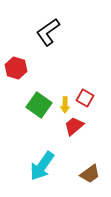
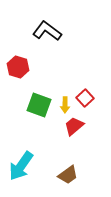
black L-shape: moved 1 px left, 1 px up; rotated 72 degrees clockwise
red hexagon: moved 2 px right, 1 px up
red square: rotated 18 degrees clockwise
green square: rotated 15 degrees counterclockwise
cyan arrow: moved 21 px left
brown trapezoid: moved 22 px left, 1 px down
